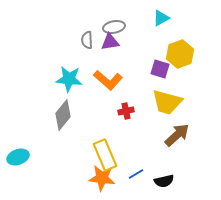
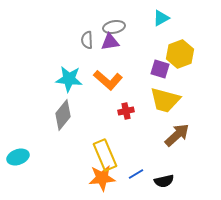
yellow trapezoid: moved 2 px left, 2 px up
orange star: rotated 12 degrees counterclockwise
